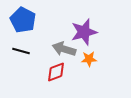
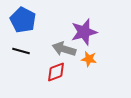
orange star: rotated 14 degrees clockwise
